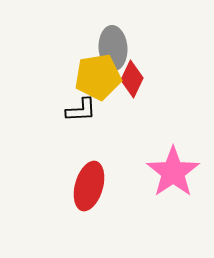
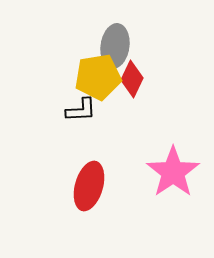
gray ellipse: moved 2 px right, 2 px up; rotated 12 degrees clockwise
